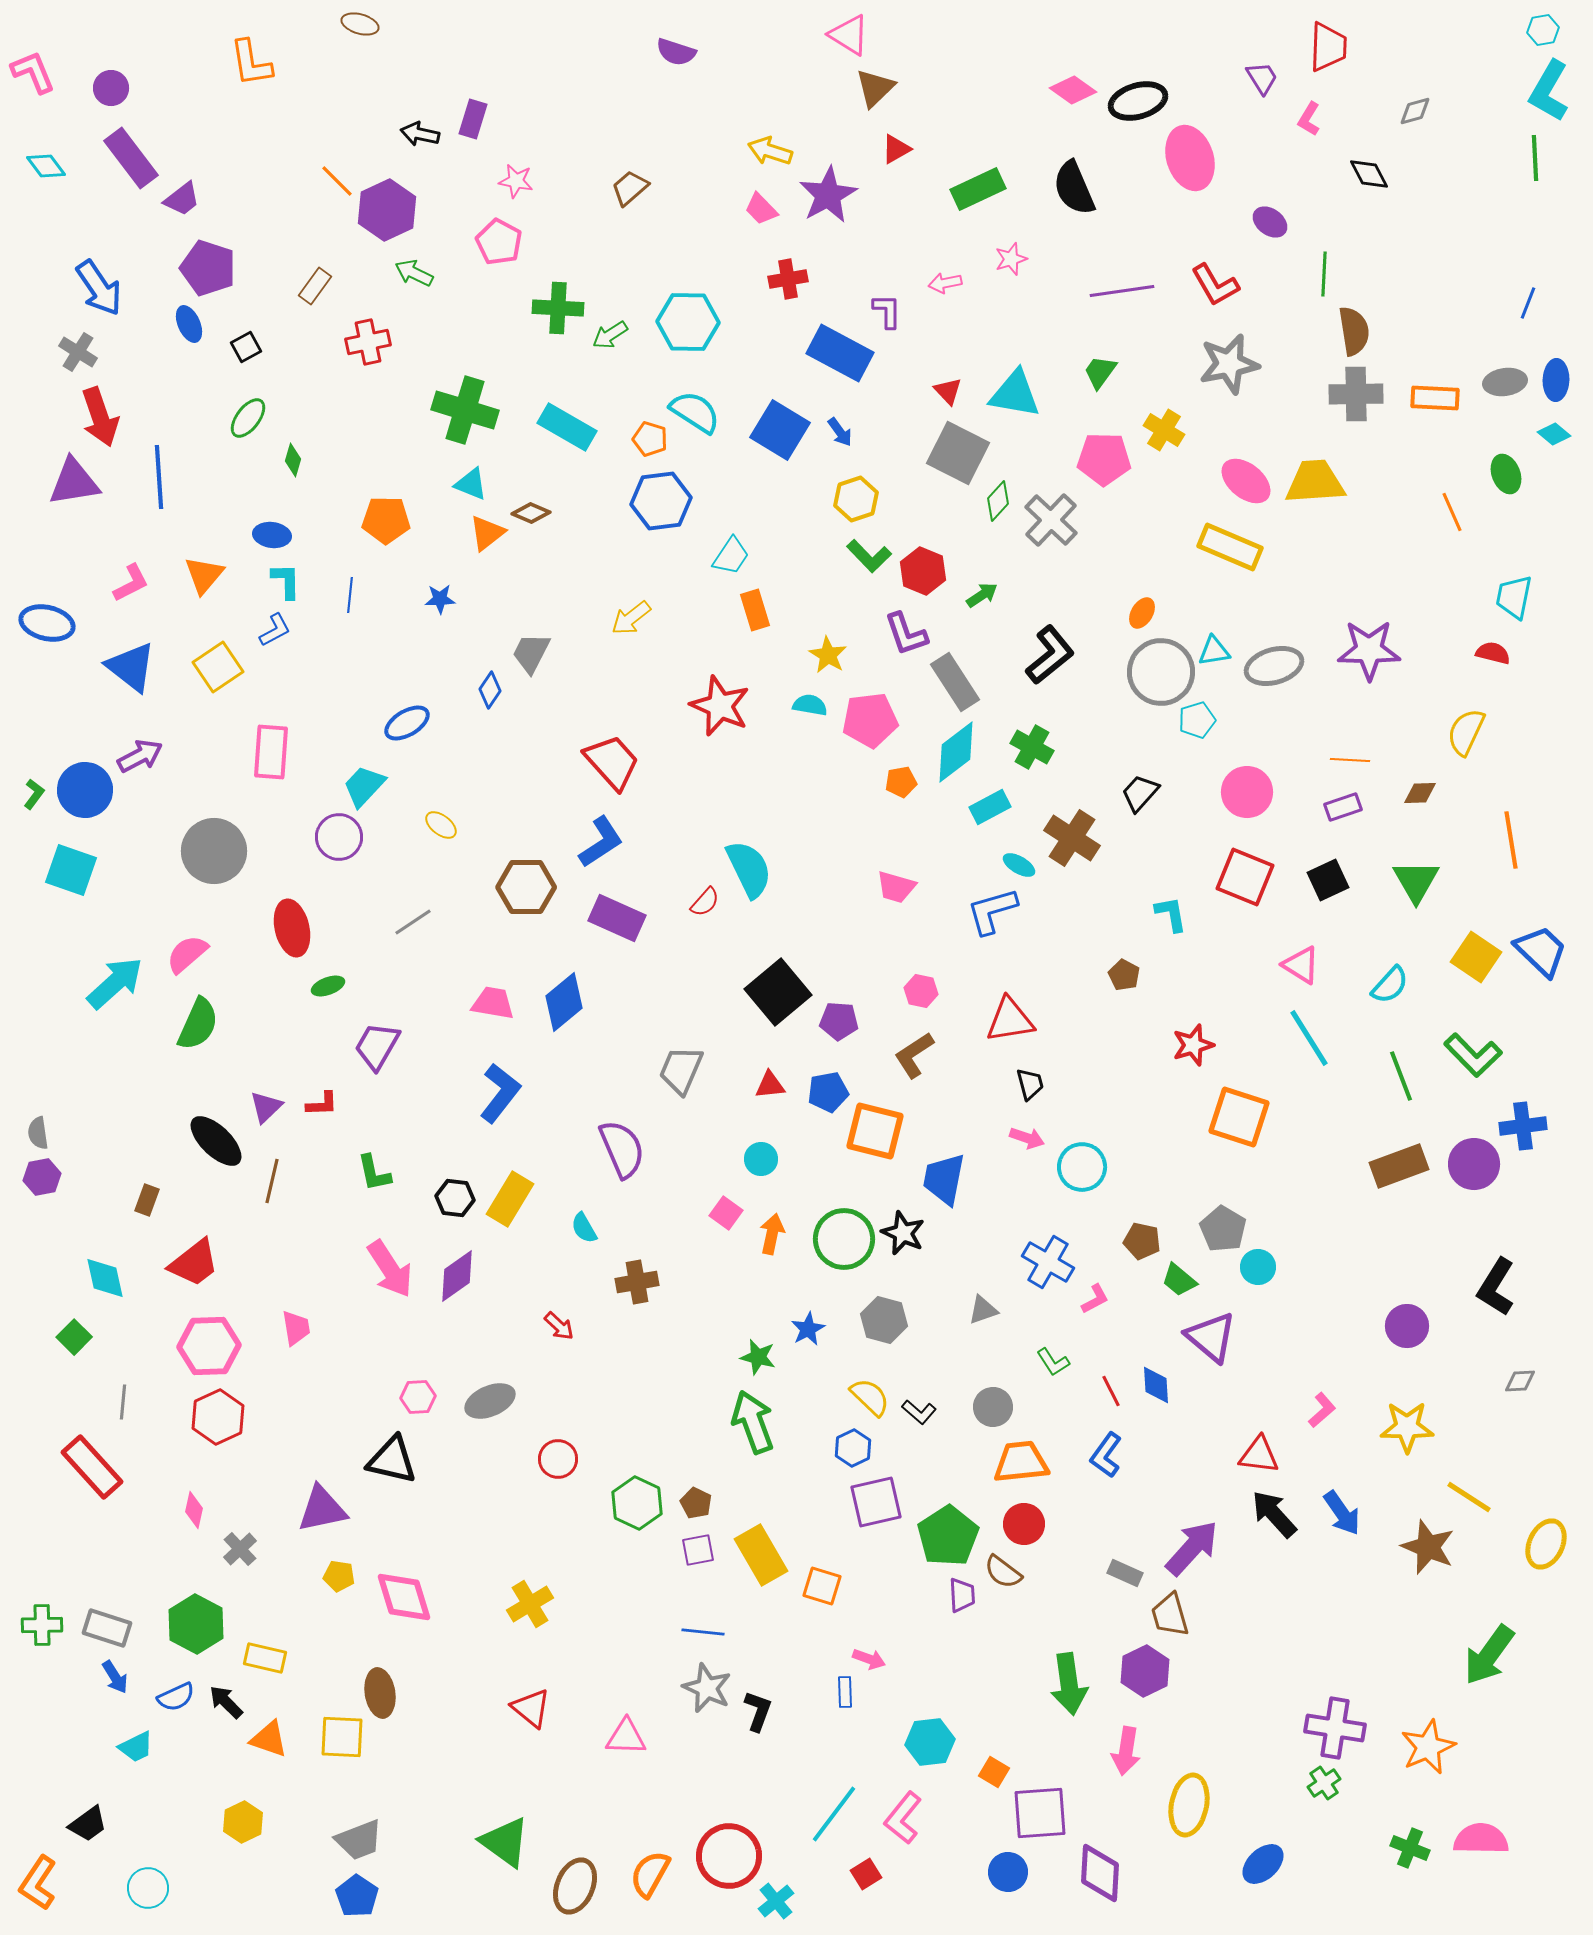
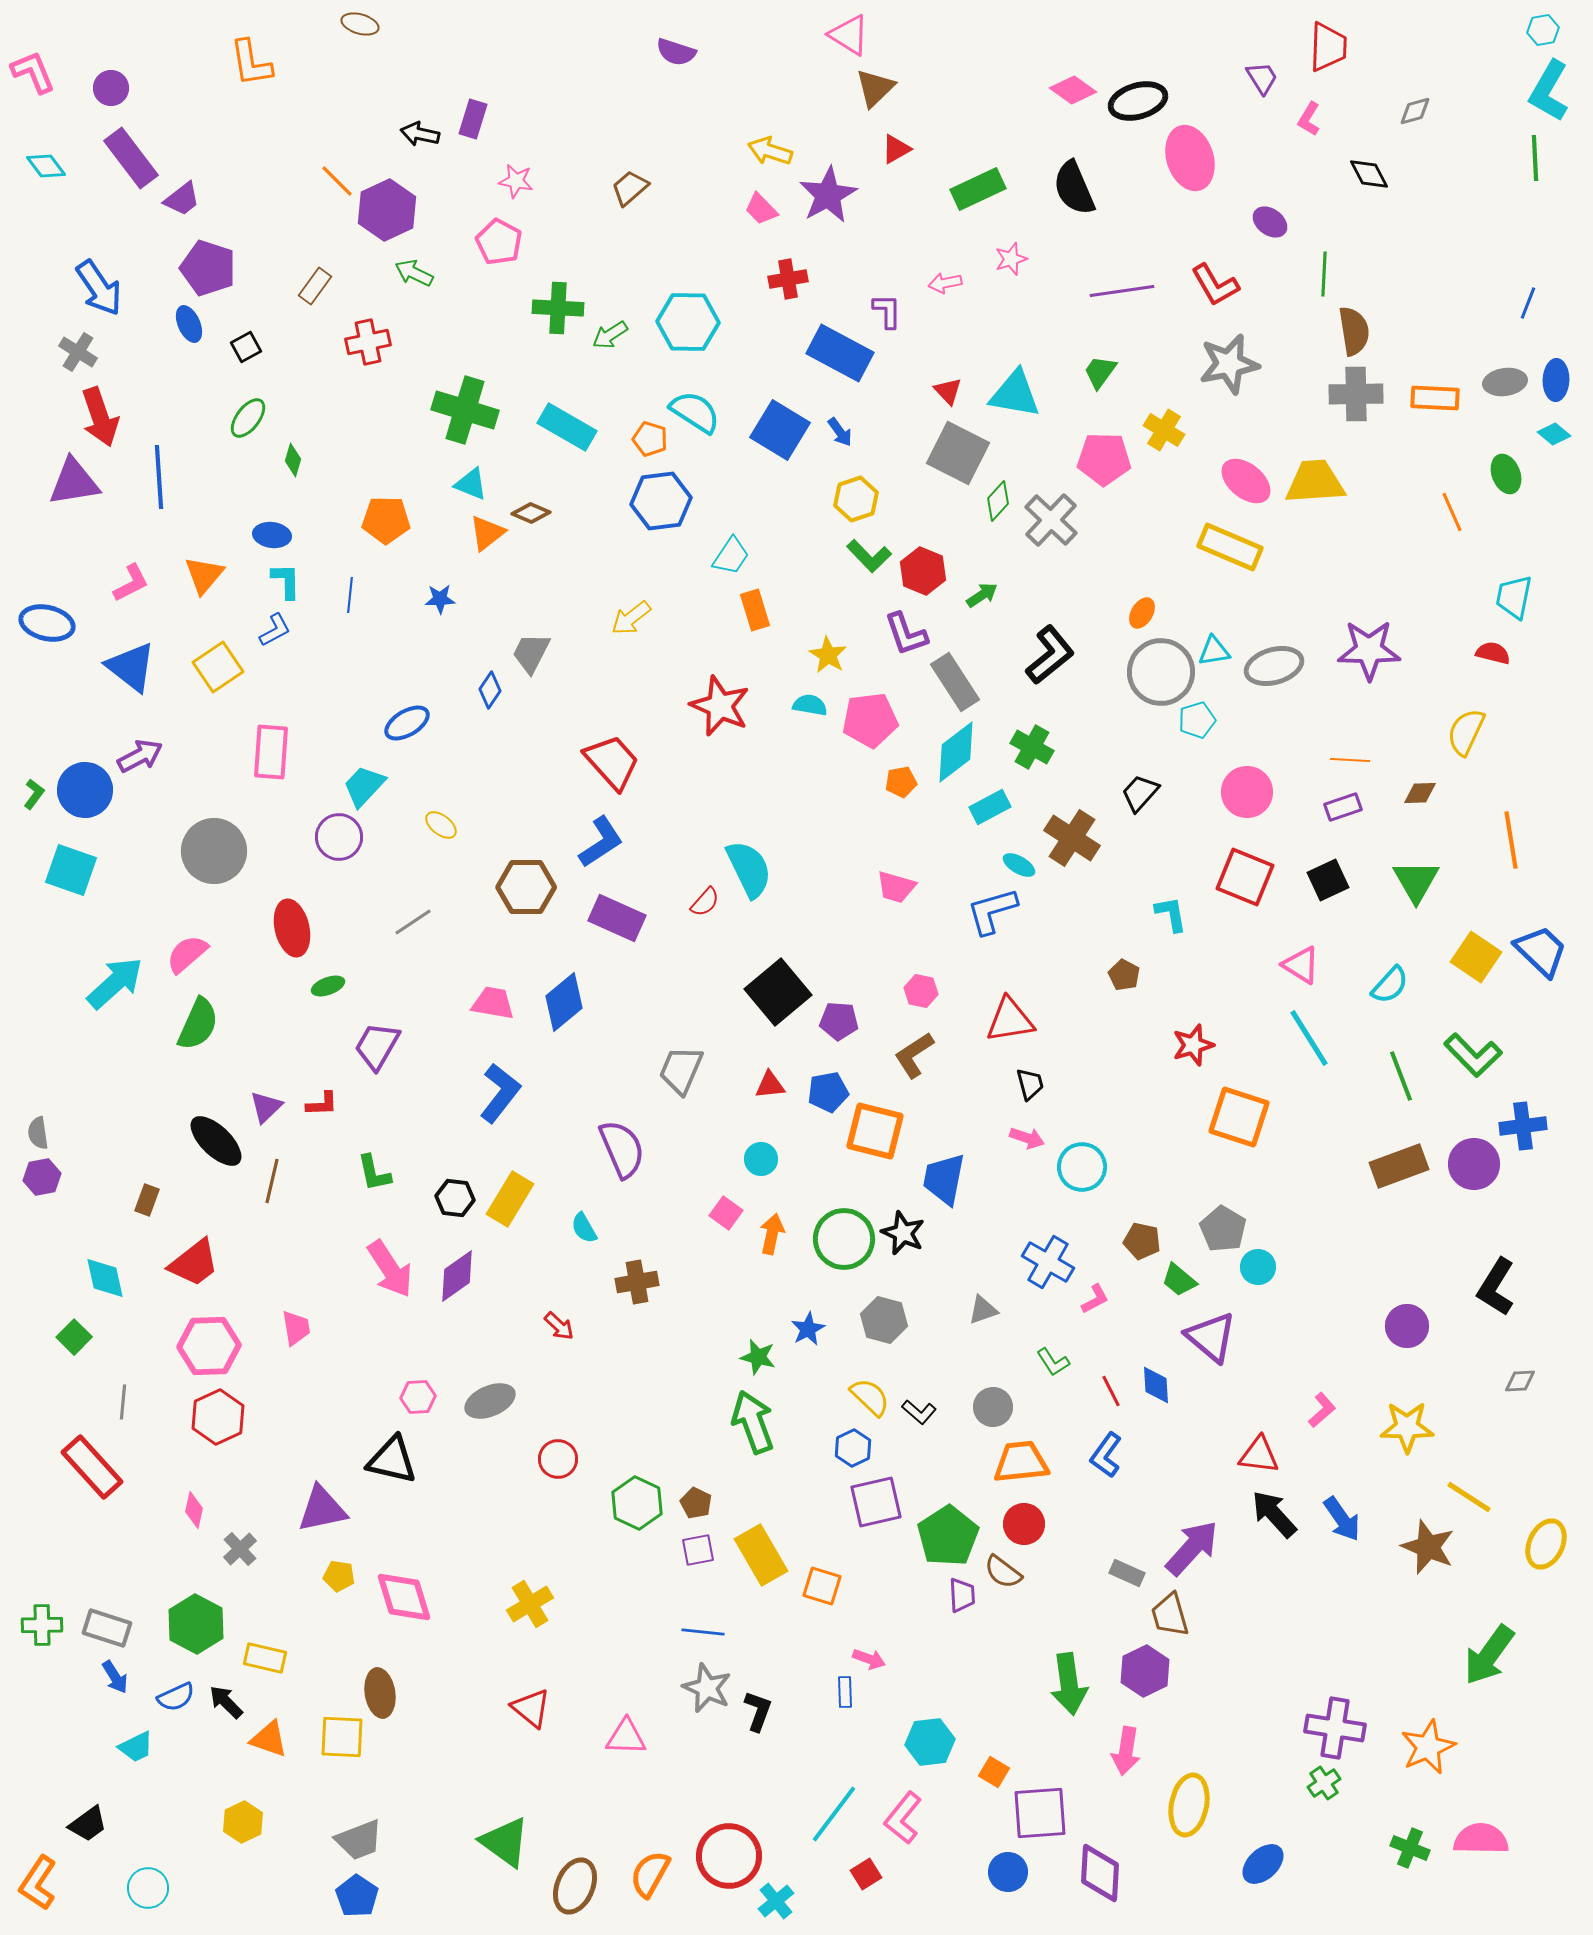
blue arrow at (1342, 1513): moved 6 px down
gray rectangle at (1125, 1573): moved 2 px right
